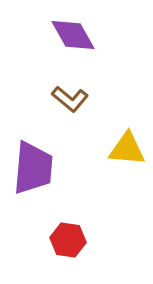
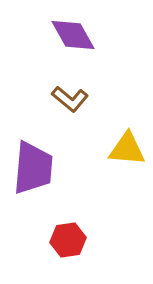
red hexagon: rotated 16 degrees counterclockwise
